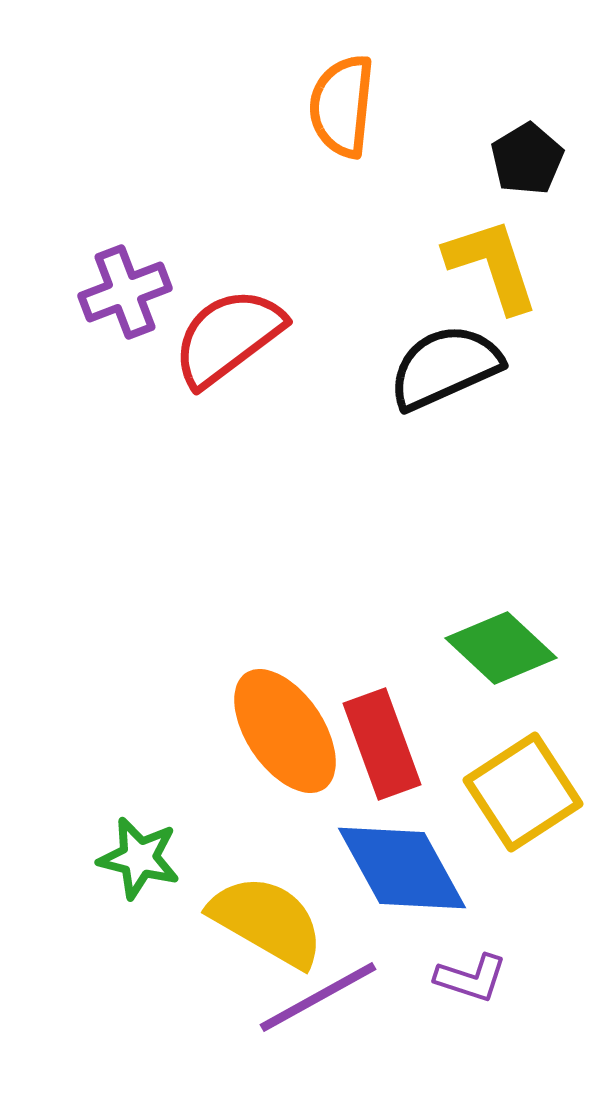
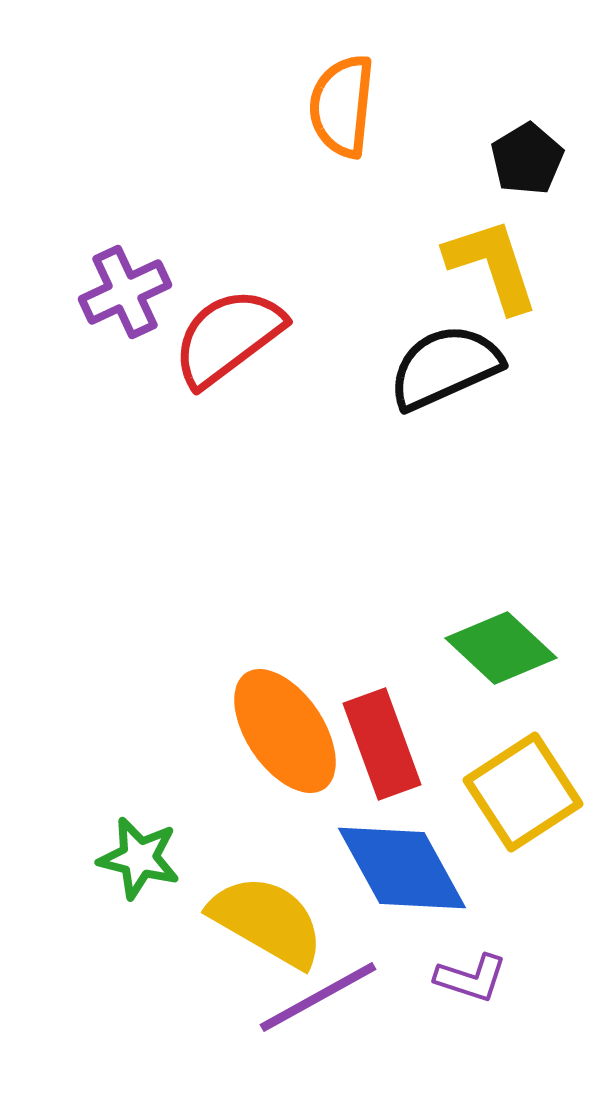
purple cross: rotated 4 degrees counterclockwise
